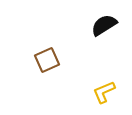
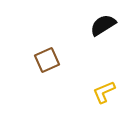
black semicircle: moved 1 px left
